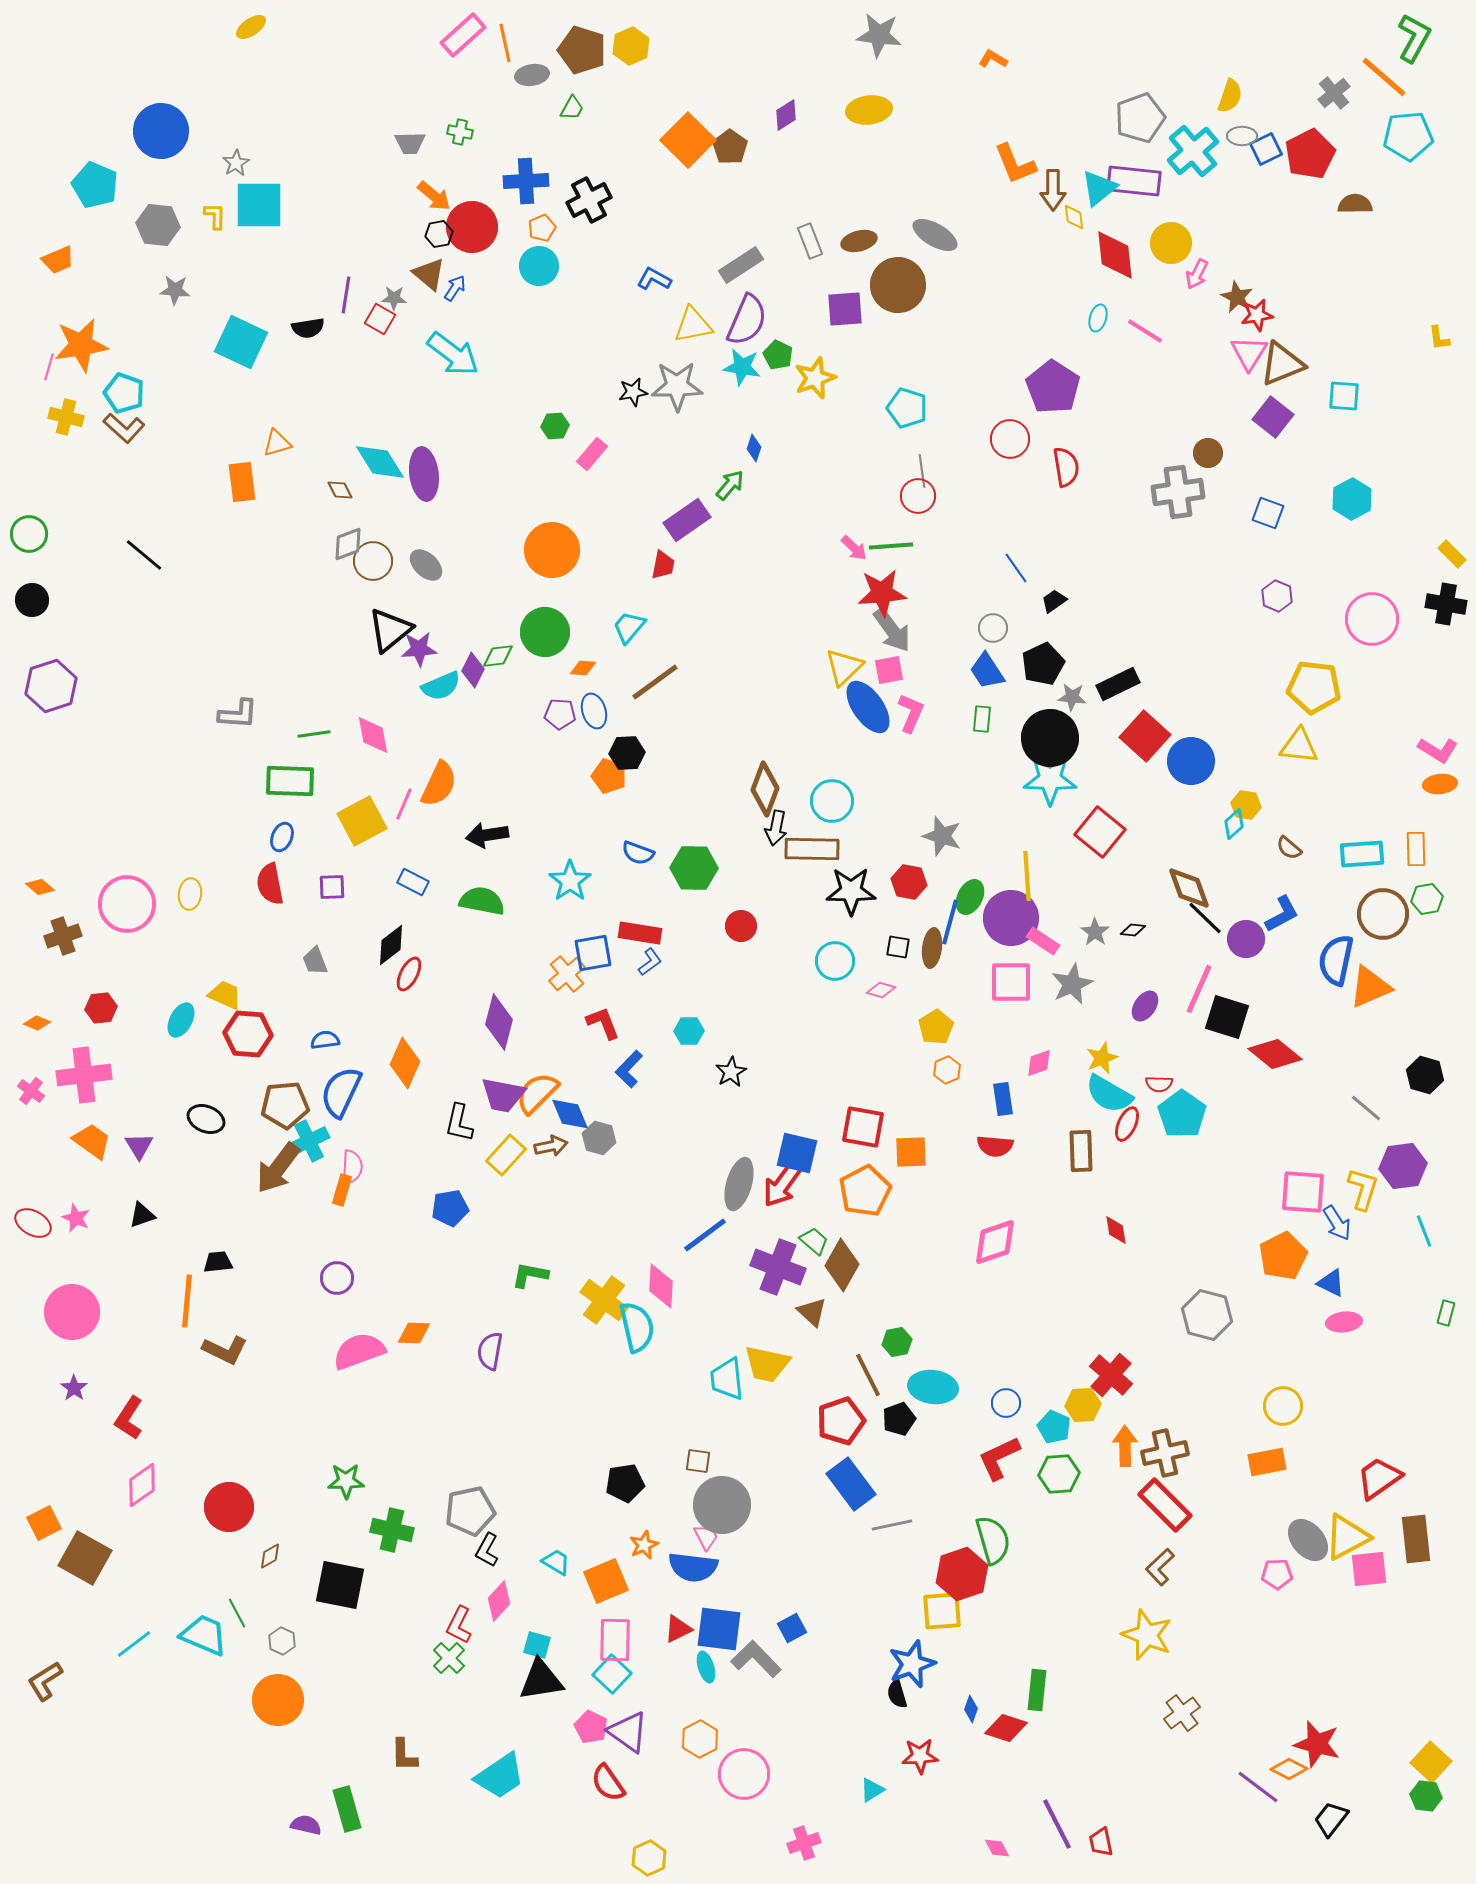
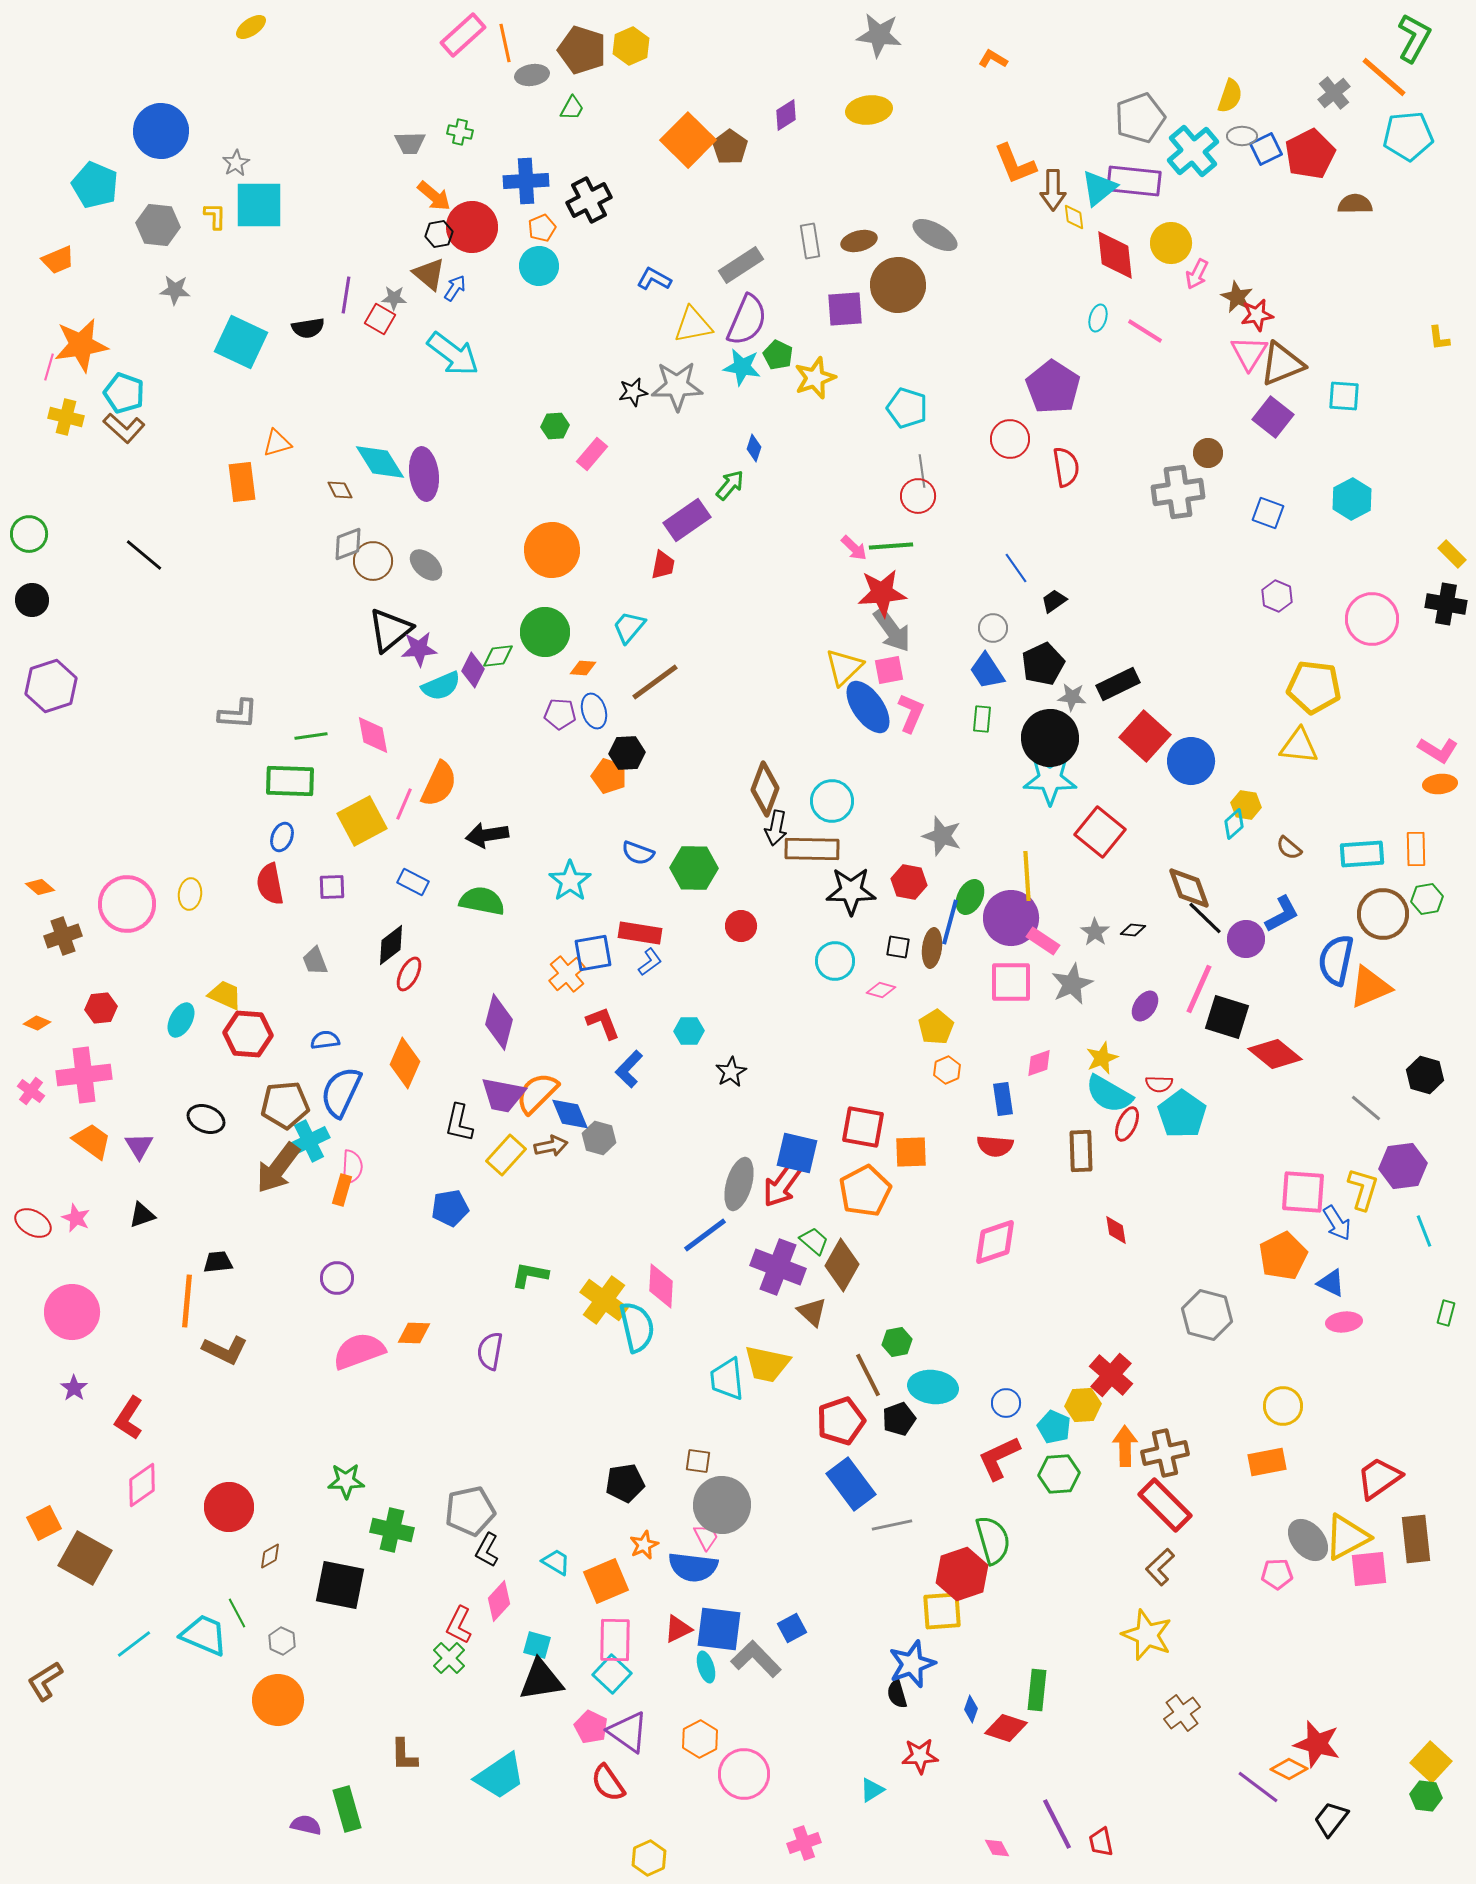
gray rectangle at (810, 241): rotated 12 degrees clockwise
green line at (314, 734): moved 3 px left, 2 px down
